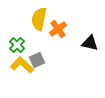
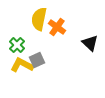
orange cross: moved 1 px left, 2 px up; rotated 18 degrees counterclockwise
black triangle: rotated 30 degrees clockwise
yellow L-shape: rotated 15 degrees counterclockwise
